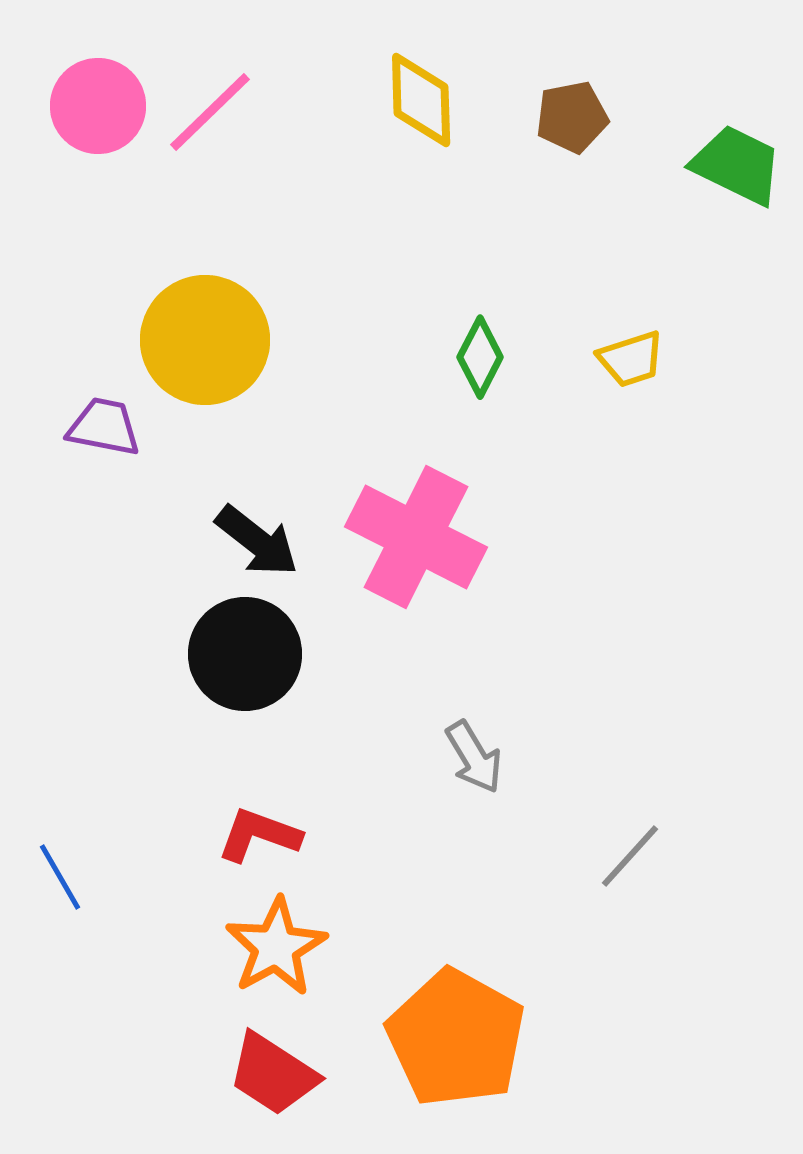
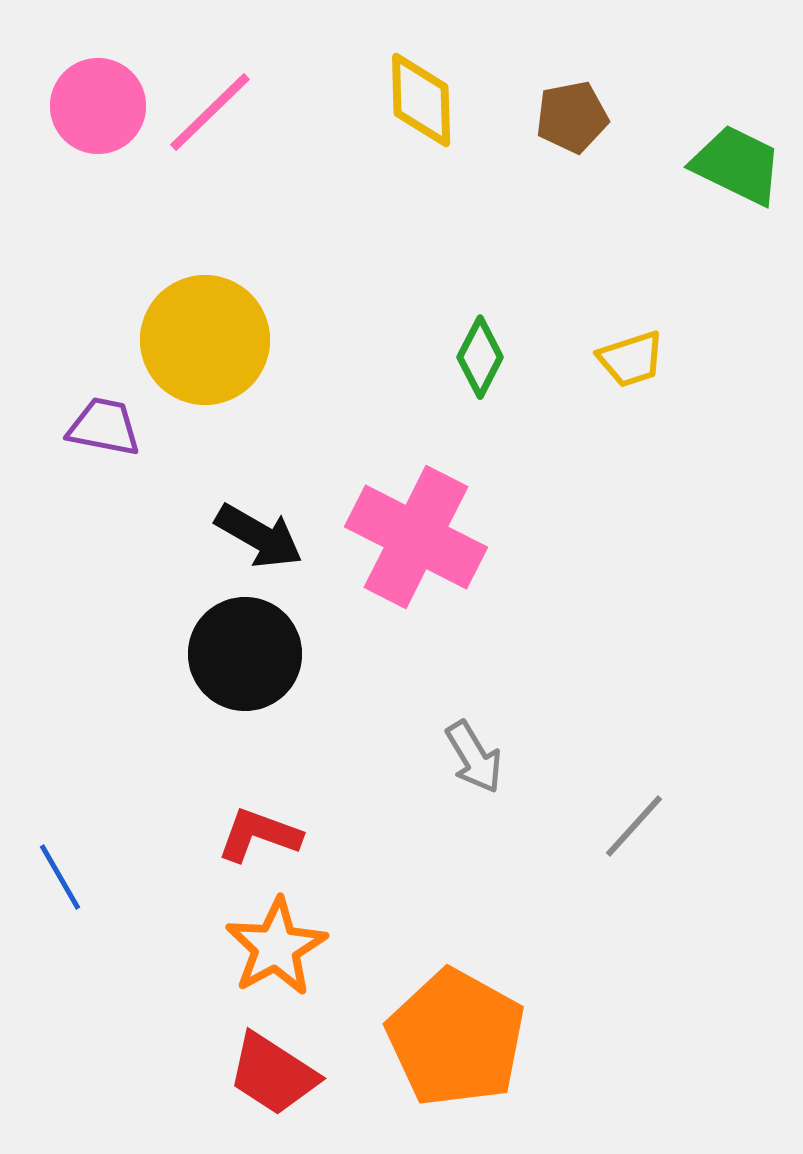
black arrow: moved 2 px right, 5 px up; rotated 8 degrees counterclockwise
gray line: moved 4 px right, 30 px up
